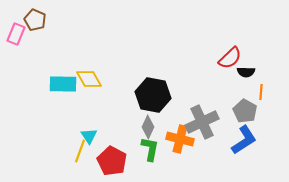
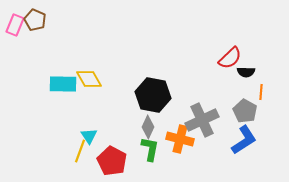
pink rectangle: moved 1 px left, 9 px up
gray cross: moved 2 px up
